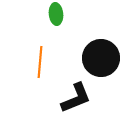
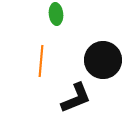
black circle: moved 2 px right, 2 px down
orange line: moved 1 px right, 1 px up
